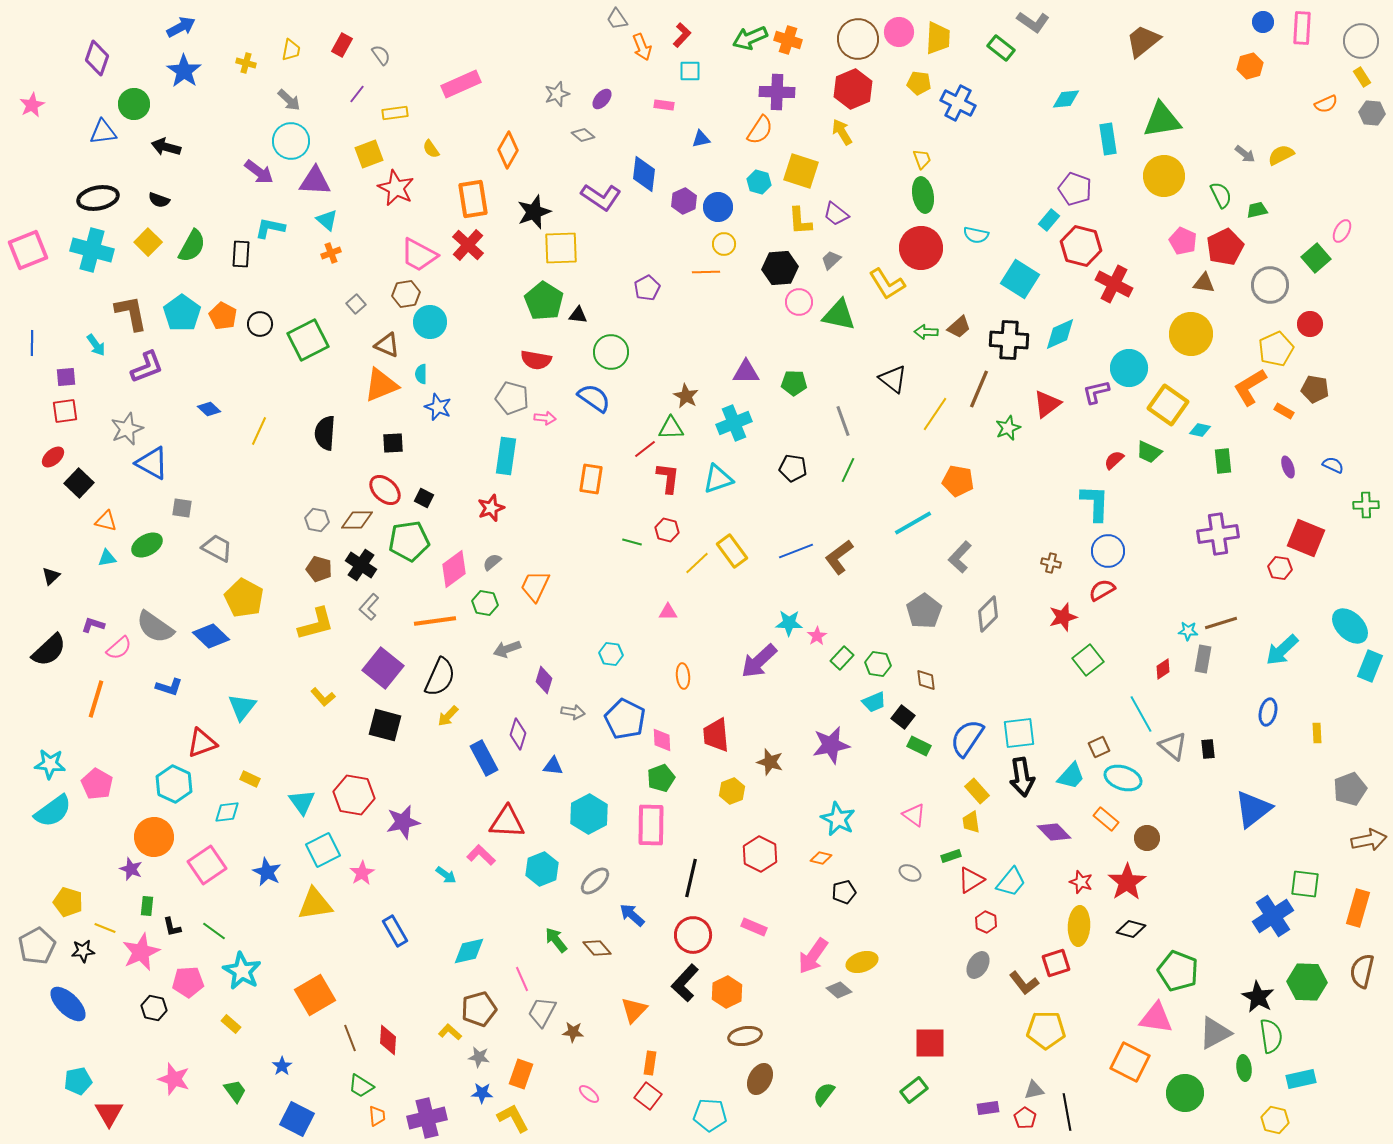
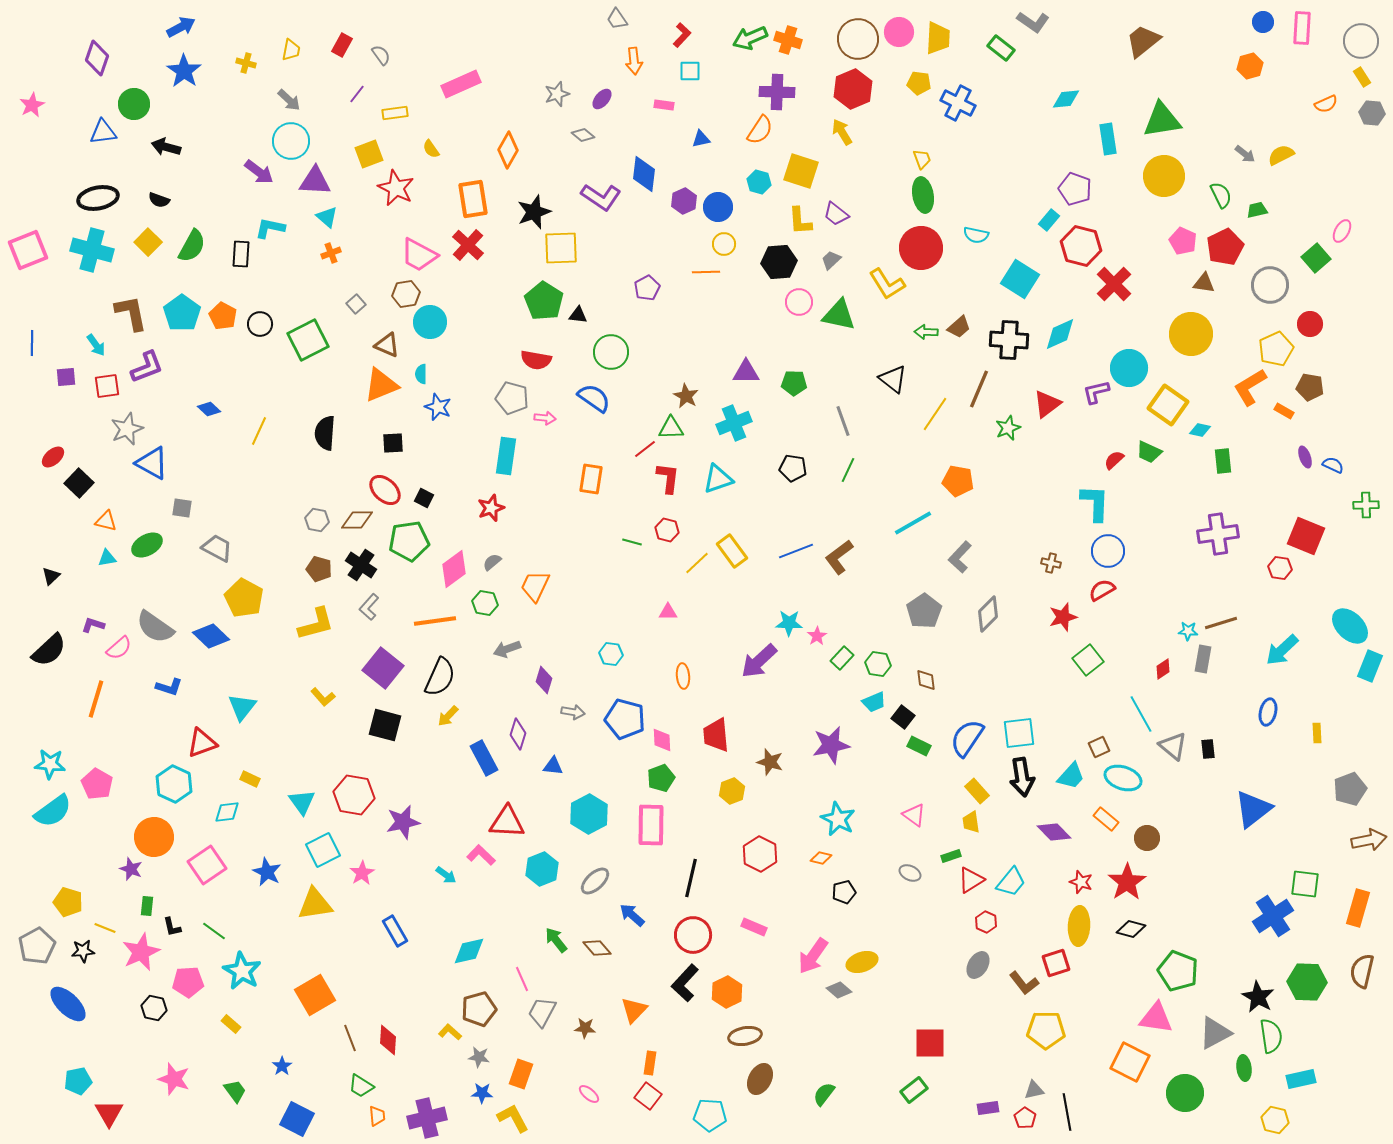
orange arrow at (642, 47): moved 8 px left, 14 px down; rotated 16 degrees clockwise
cyan triangle at (327, 220): moved 3 px up
black hexagon at (780, 268): moved 1 px left, 6 px up
red cross at (1114, 284): rotated 18 degrees clockwise
brown pentagon at (1315, 389): moved 5 px left, 2 px up
red square at (65, 411): moved 42 px right, 25 px up
purple ellipse at (1288, 467): moved 17 px right, 10 px up
red square at (1306, 538): moved 2 px up
blue pentagon at (625, 719): rotated 12 degrees counterclockwise
brown star at (573, 1032): moved 12 px right, 4 px up
